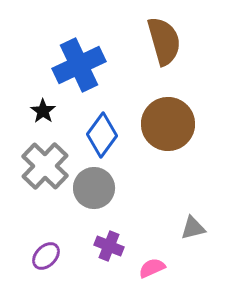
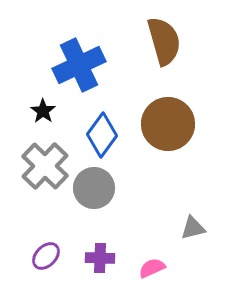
purple cross: moved 9 px left, 12 px down; rotated 20 degrees counterclockwise
